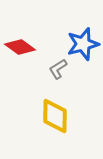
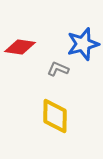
red diamond: rotated 28 degrees counterclockwise
gray L-shape: rotated 55 degrees clockwise
